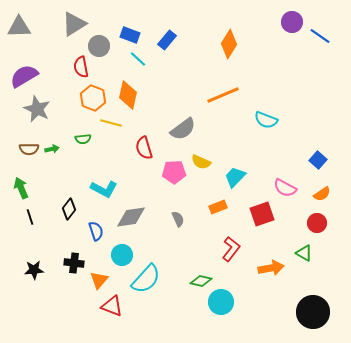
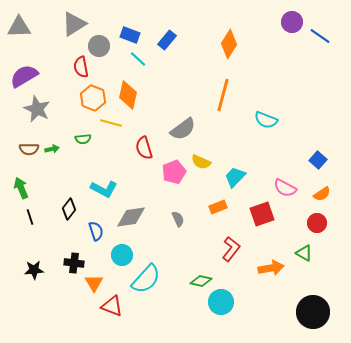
orange line at (223, 95): rotated 52 degrees counterclockwise
pink pentagon at (174, 172): rotated 20 degrees counterclockwise
orange triangle at (99, 280): moved 5 px left, 3 px down; rotated 12 degrees counterclockwise
